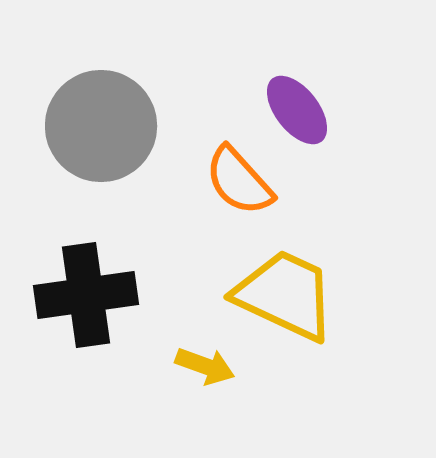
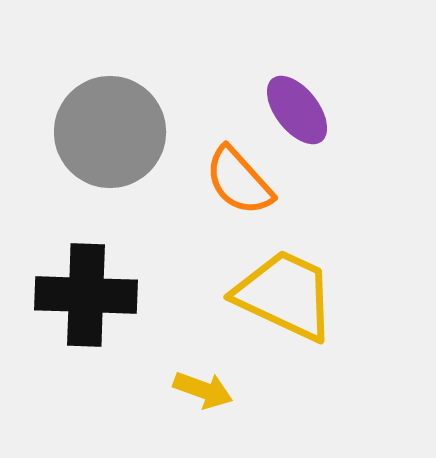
gray circle: moved 9 px right, 6 px down
black cross: rotated 10 degrees clockwise
yellow arrow: moved 2 px left, 24 px down
